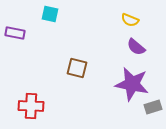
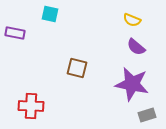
yellow semicircle: moved 2 px right
gray rectangle: moved 6 px left, 8 px down
